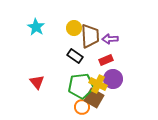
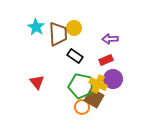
brown trapezoid: moved 32 px left, 2 px up
green pentagon: rotated 20 degrees clockwise
